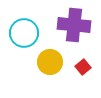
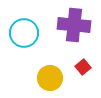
yellow circle: moved 16 px down
